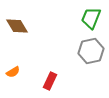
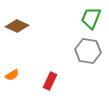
brown diamond: rotated 35 degrees counterclockwise
gray hexagon: moved 3 px left; rotated 20 degrees clockwise
orange semicircle: moved 1 px left, 3 px down
